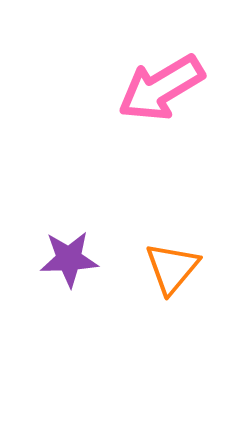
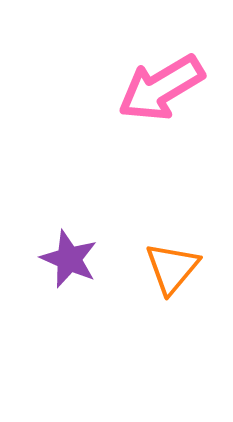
purple star: rotated 26 degrees clockwise
